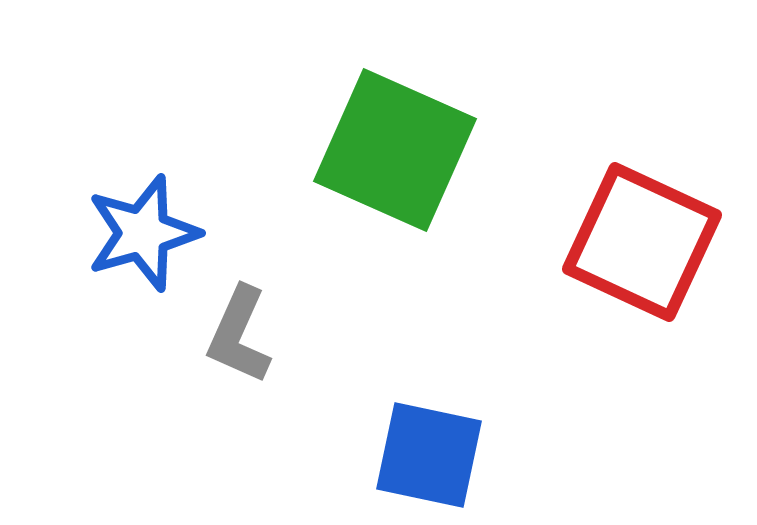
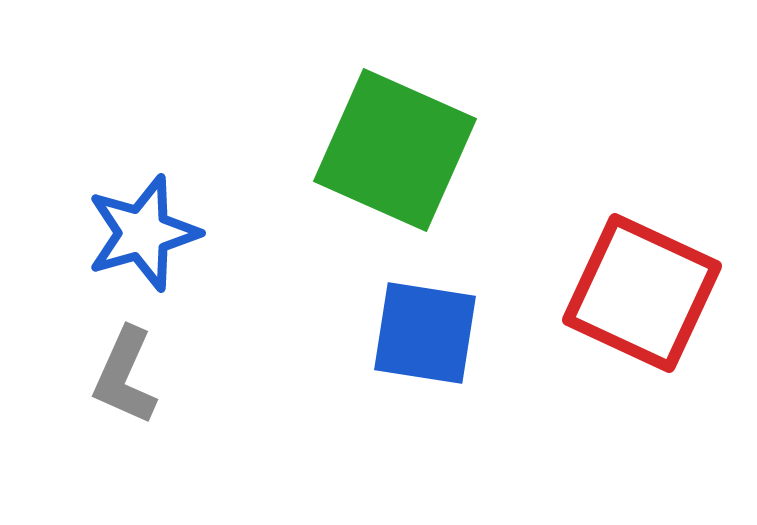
red square: moved 51 px down
gray L-shape: moved 114 px left, 41 px down
blue square: moved 4 px left, 122 px up; rotated 3 degrees counterclockwise
